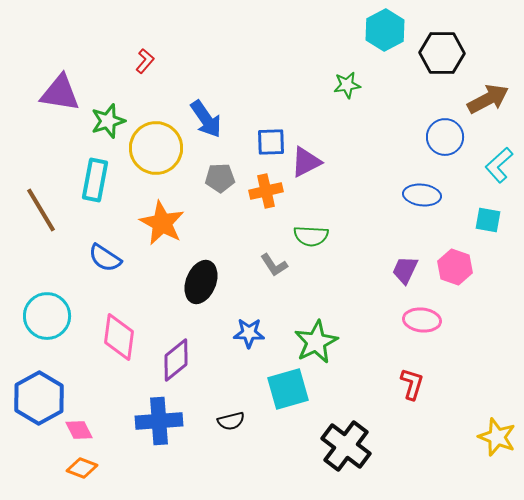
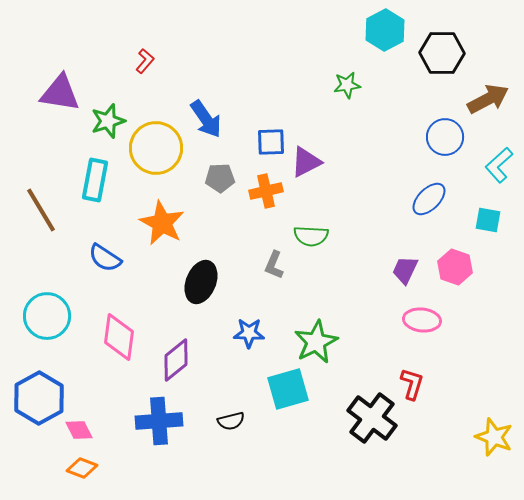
blue ellipse at (422, 195): moved 7 px right, 4 px down; rotated 51 degrees counterclockwise
gray L-shape at (274, 265): rotated 56 degrees clockwise
yellow star at (497, 437): moved 3 px left
black cross at (346, 446): moved 26 px right, 28 px up
